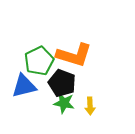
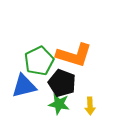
green star: moved 5 px left, 1 px down
